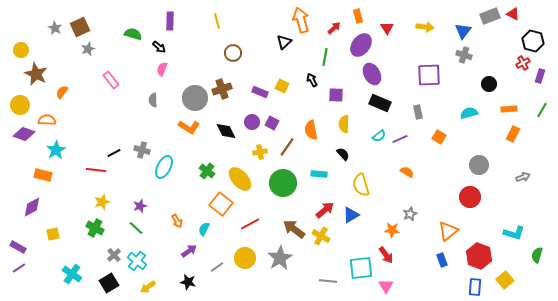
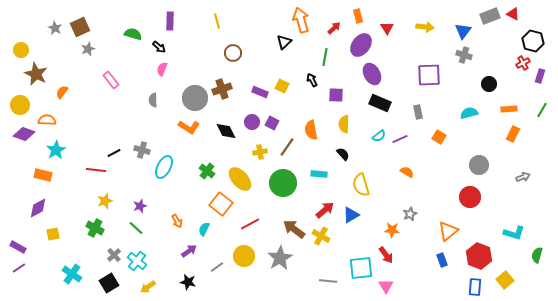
yellow star at (102, 202): moved 3 px right, 1 px up
purple diamond at (32, 207): moved 6 px right, 1 px down
yellow circle at (245, 258): moved 1 px left, 2 px up
